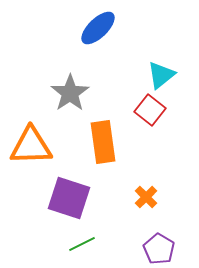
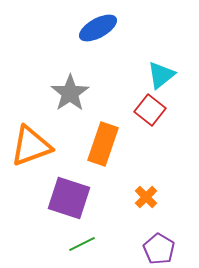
blue ellipse: rotated 15 degrees clockwise
orange rectangle: moved 2 px down; rotated 27 degrees clockwise
orange triangle: rotated 18 degrees counterclockwise
